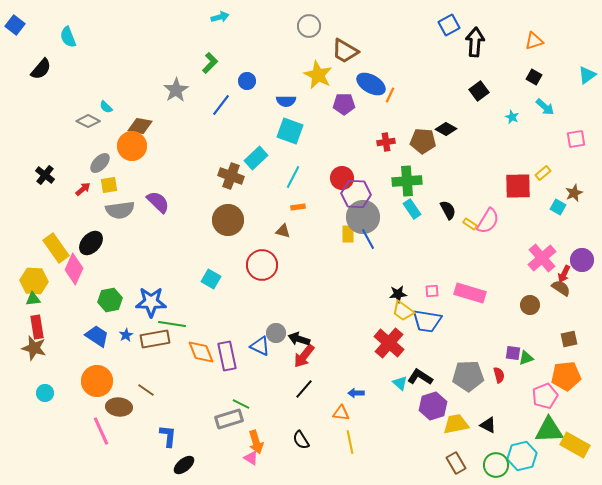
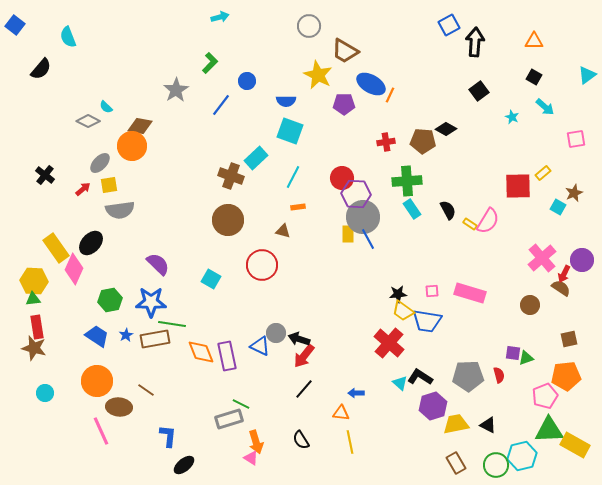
orange triangle at (534, 41): rotated 18 degrees clockwise
purple semicircle at (158, 202): moved 62 px down
